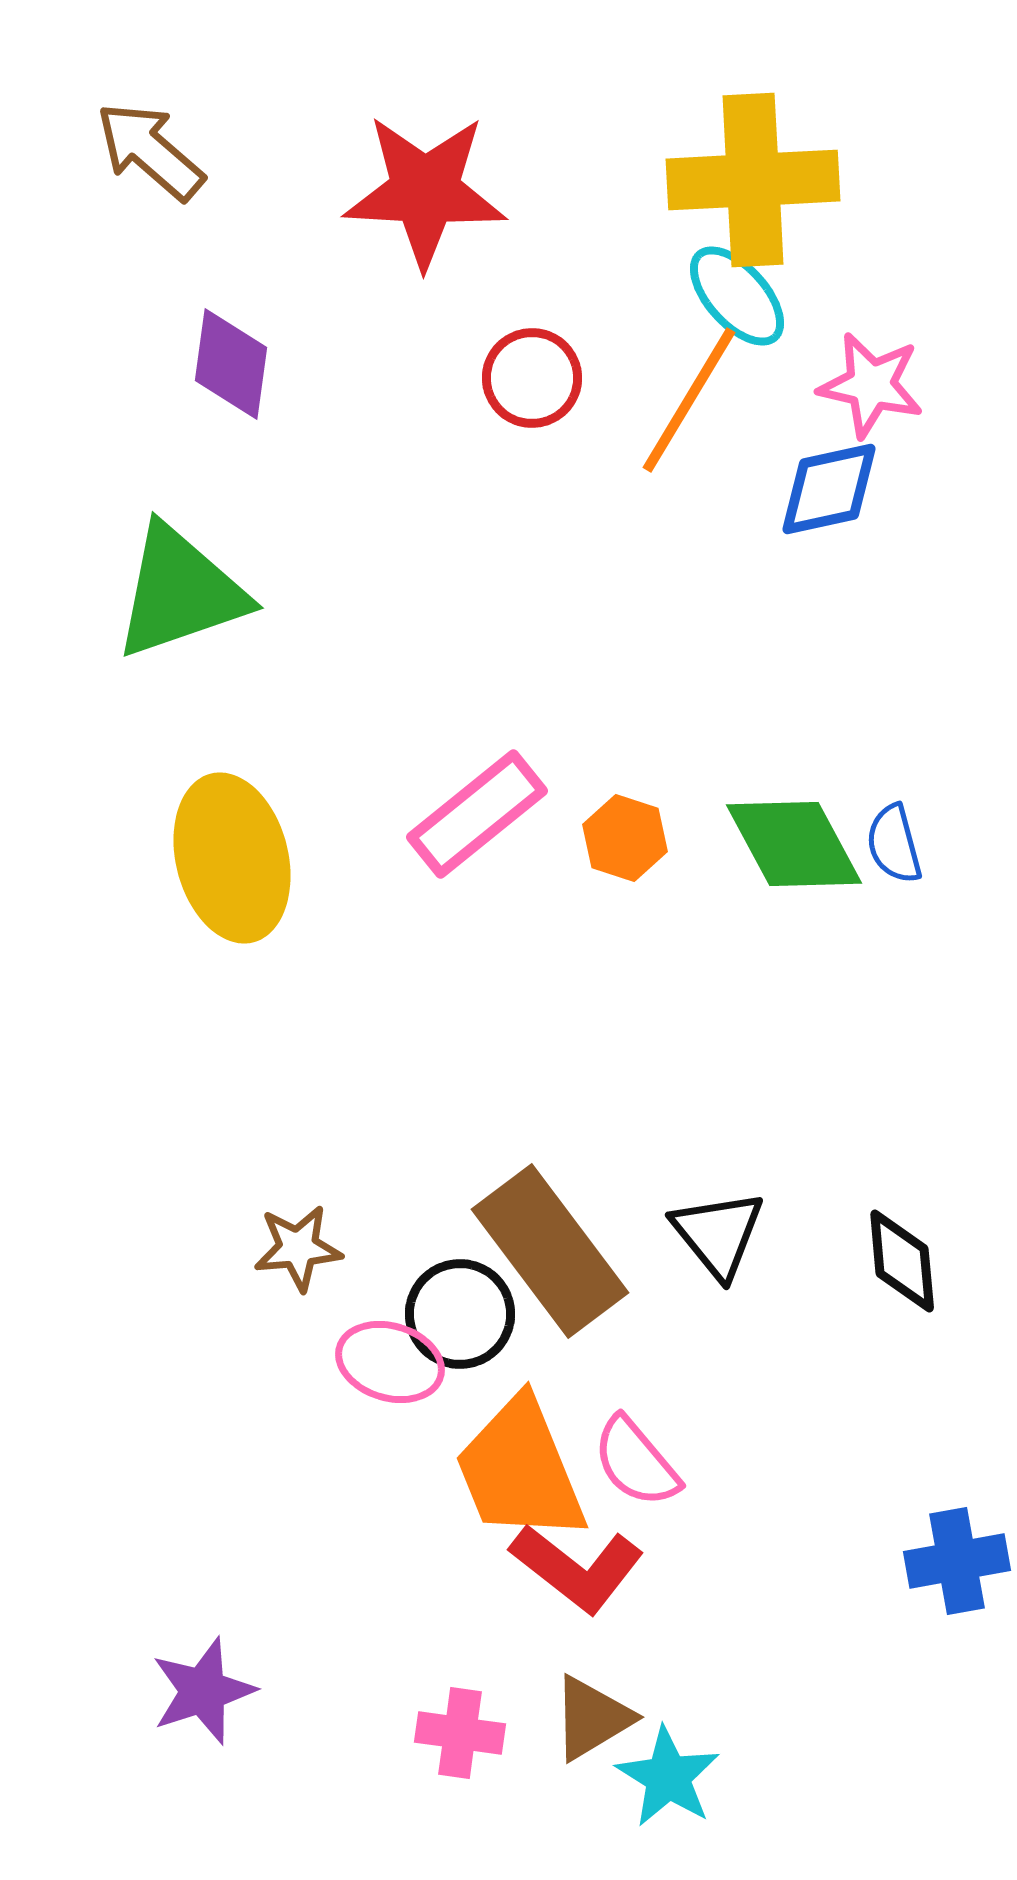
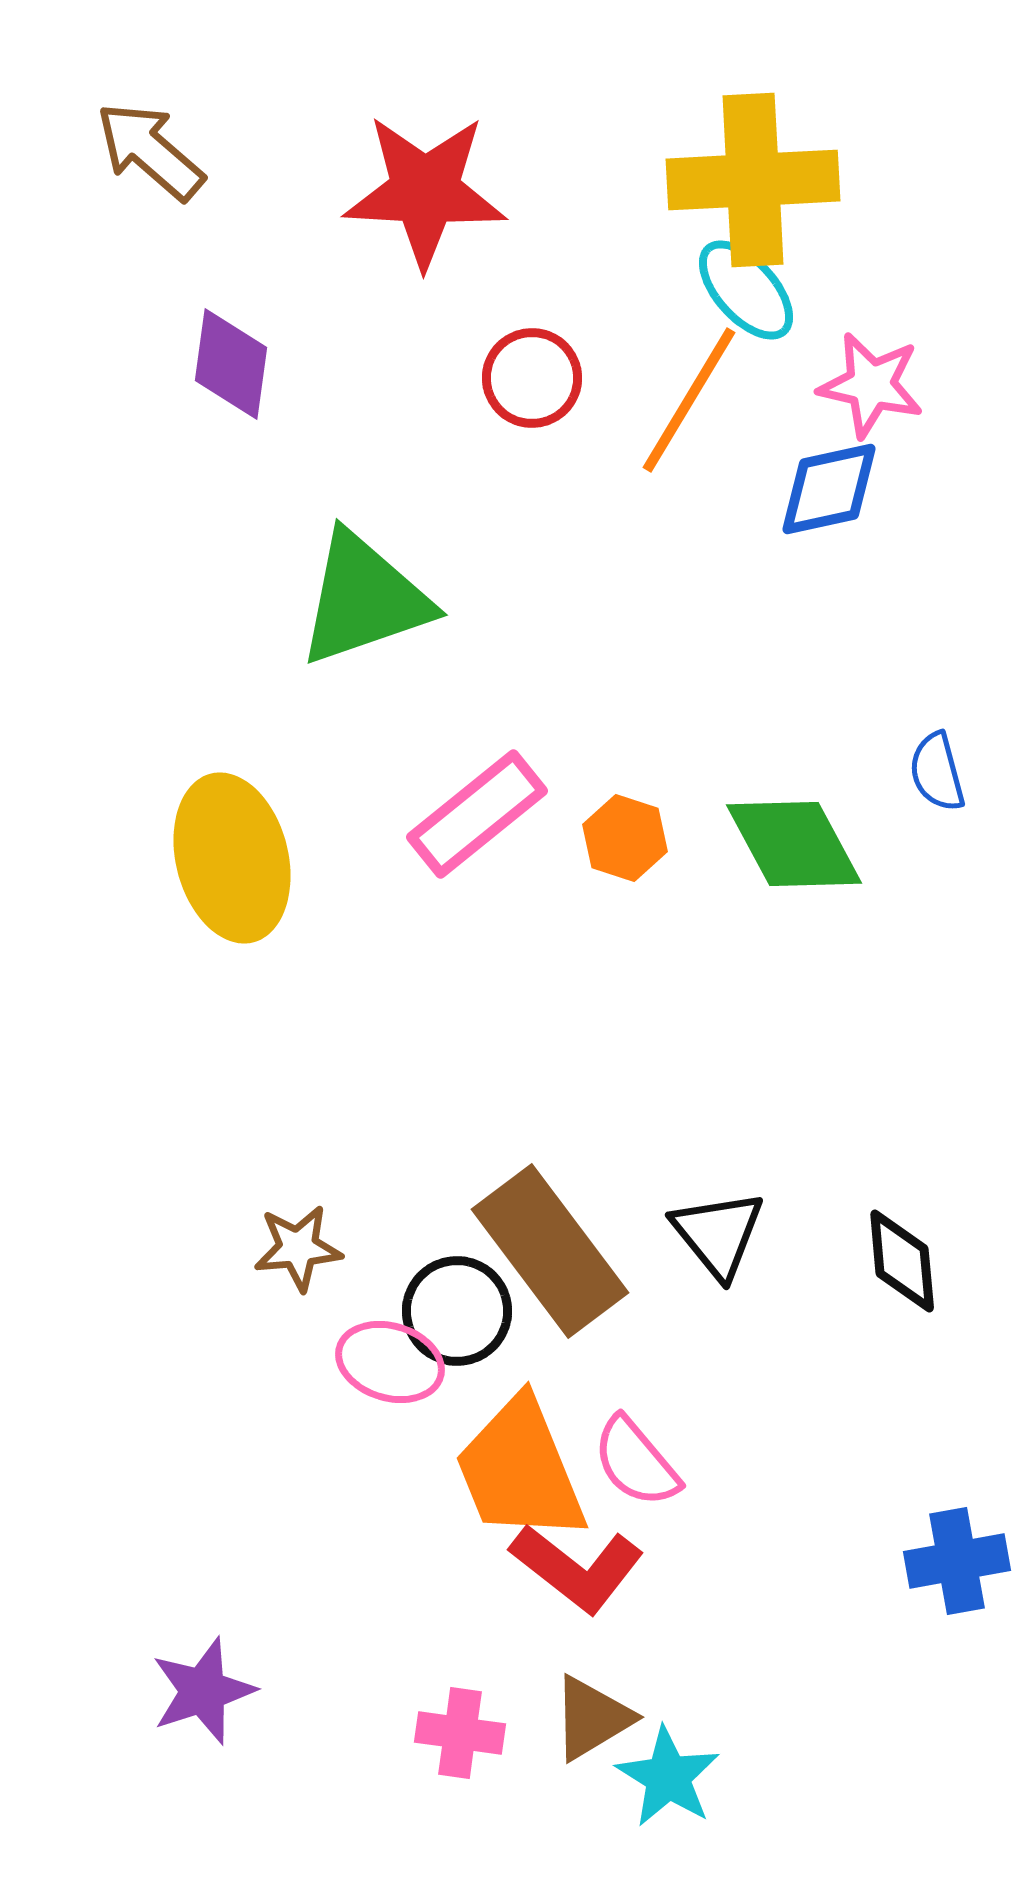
cyan ellipse: moved 9 px right, 6 px up
green triangle: moved 184 px right, 7 px down
blue semicircle: moved 43 px right, 72 px up
black circle: moved 3 px left, 3 px up
